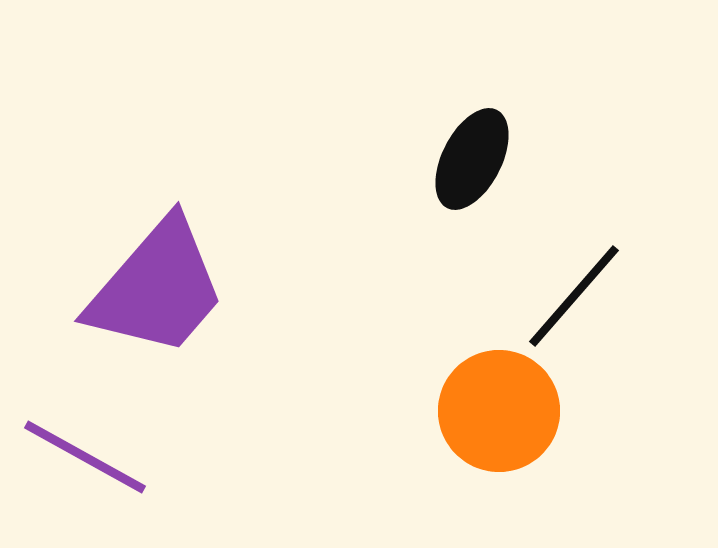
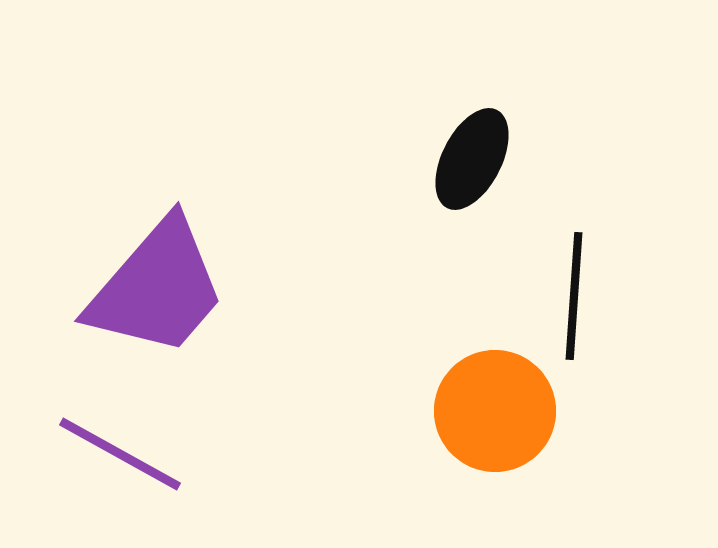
black line: rotated 37 degrees counterclockwise
orange circle: moved 4 px left
purple line: moved 35 px right, 3 px up
